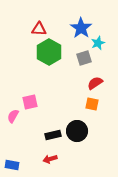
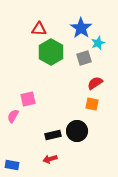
green hexagon: moved 2 px right
pink square: moved 2 px left, 3 px up
